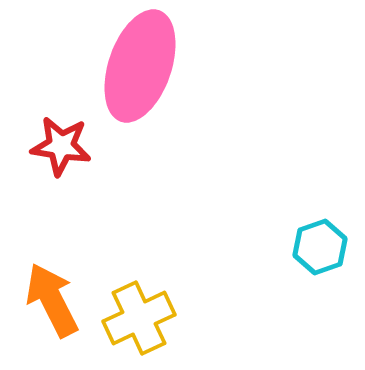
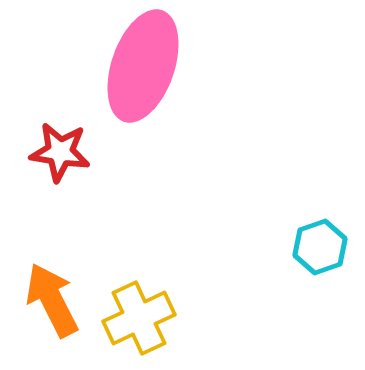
pink ellipse: moved 3 px right
red star: moved 1 px left, 6 px down
